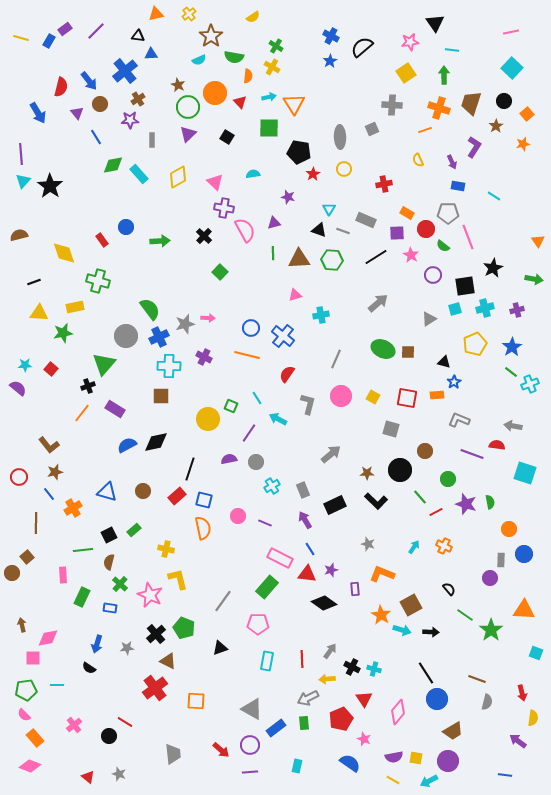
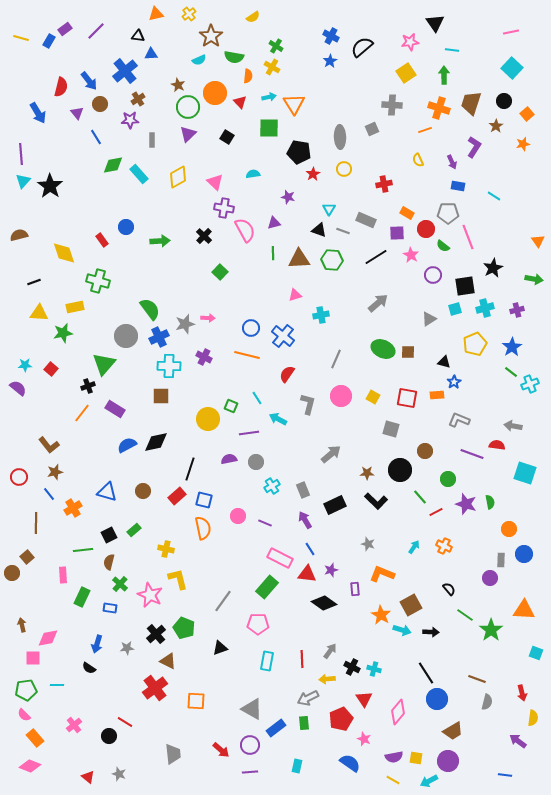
purple line at (249, 433): rotated 48 degrees clockwise
